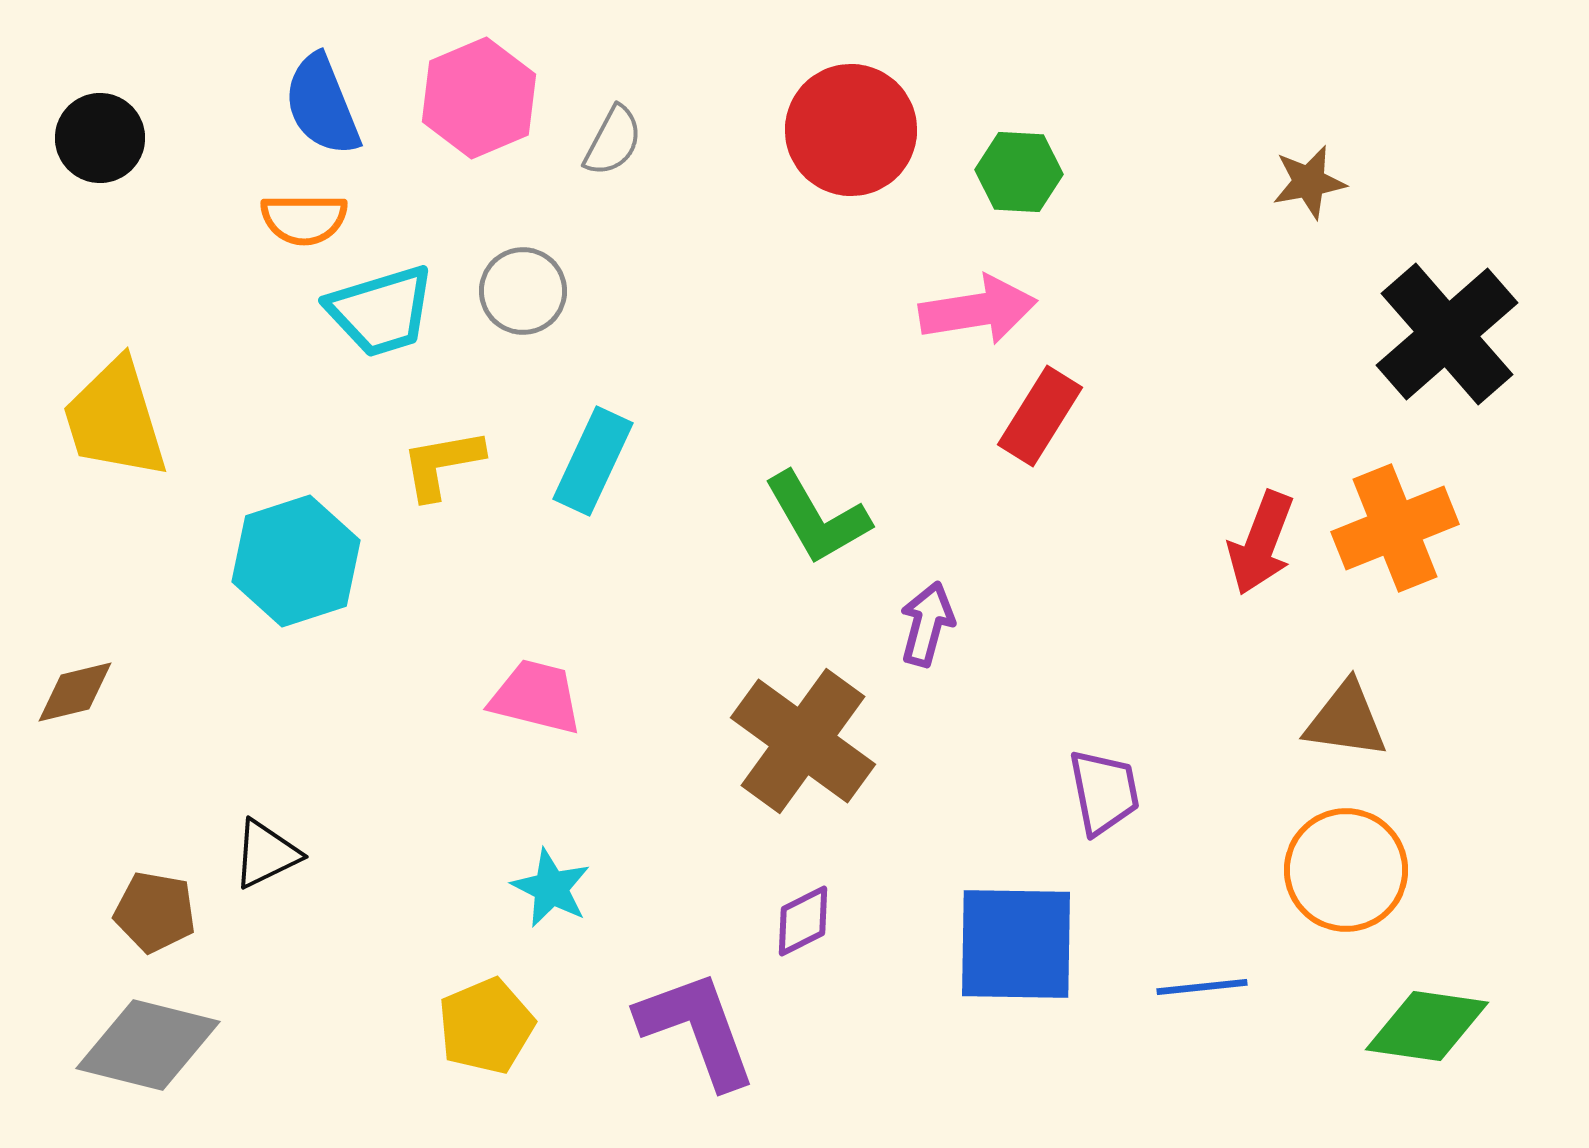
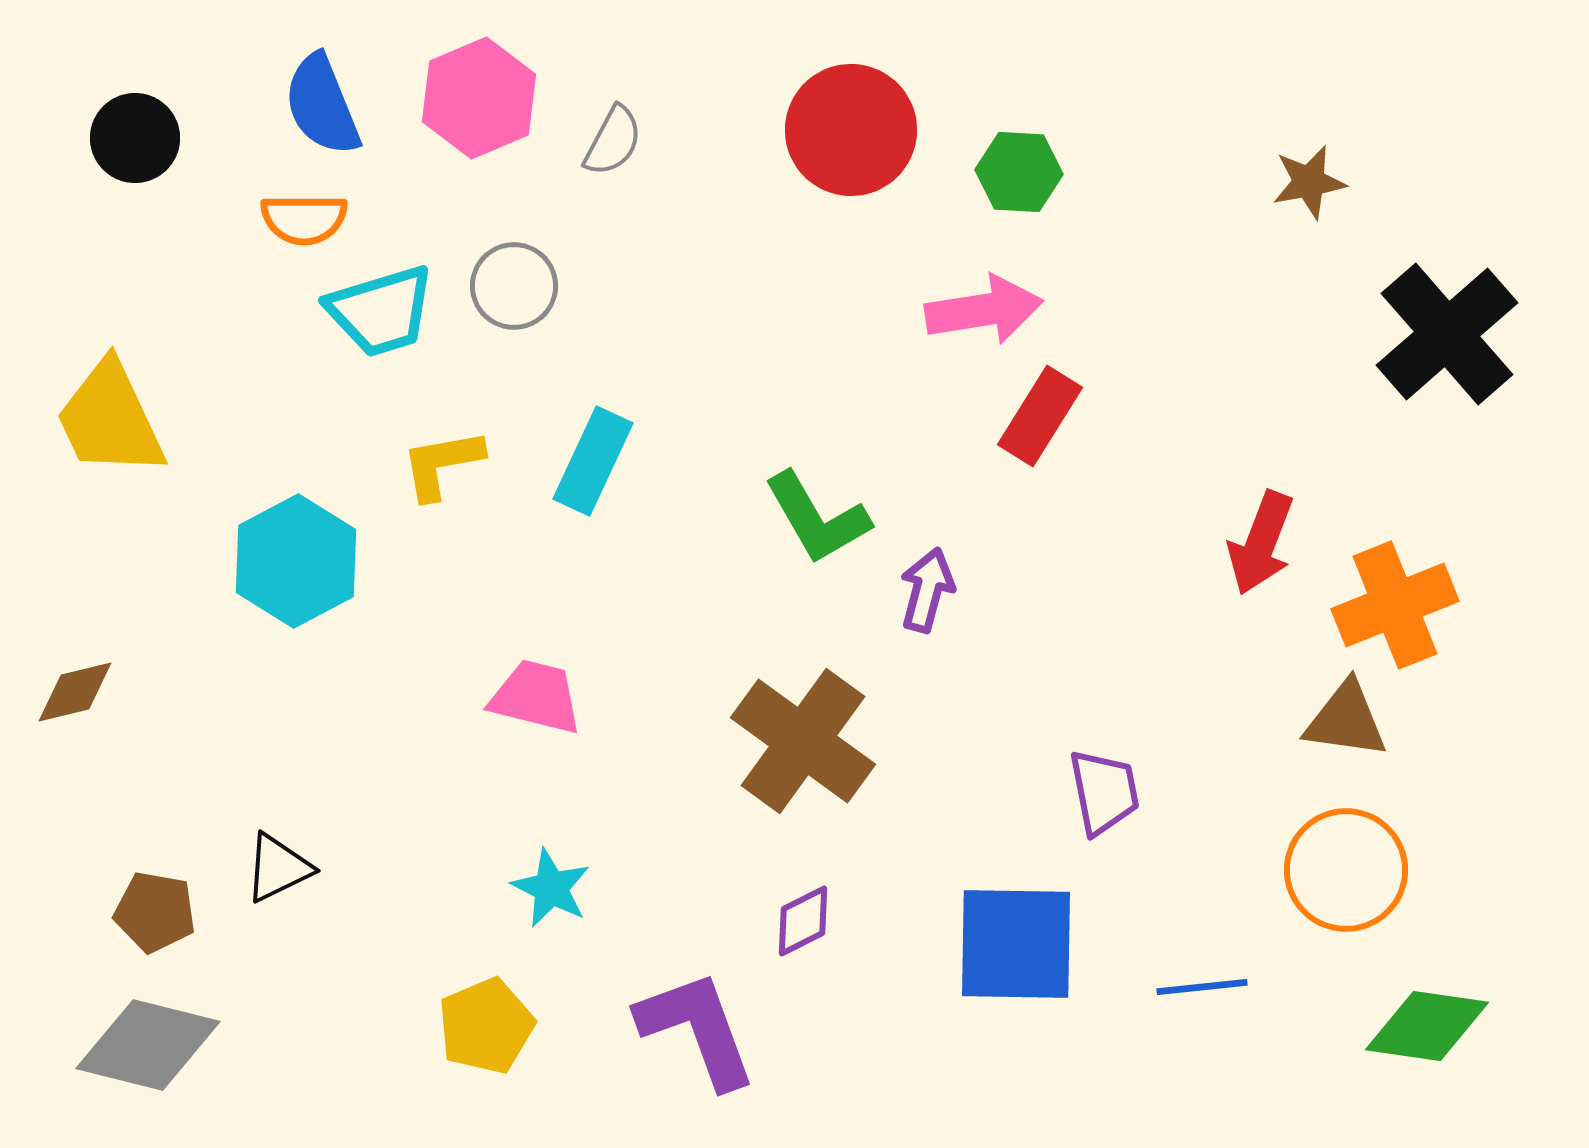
black circle: moved 35 px right
gray circle: moved 9 px left, 5 px up
pink arrow: moved 6 px right
yellow trapezoid: moved 5 px left; rotated 8 degrees counterclockwise
orange cross: moved 77 px down
cyan hexagon: rotated 10 degrees counterclockwise
purple arrow: moved 34 px up
black triangle: moved 12 px right, 14 px down
